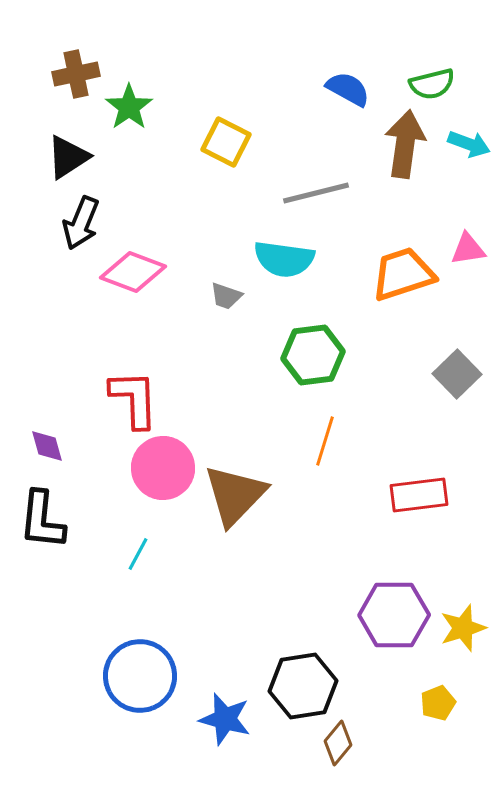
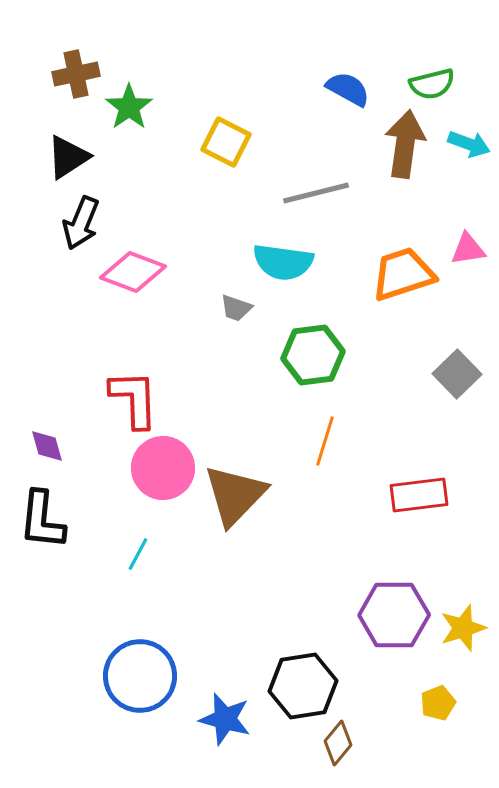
cyan semicircle: moved 1 px left, 3 px down
gray trapezoid: moved 10 px right, 12 px down
